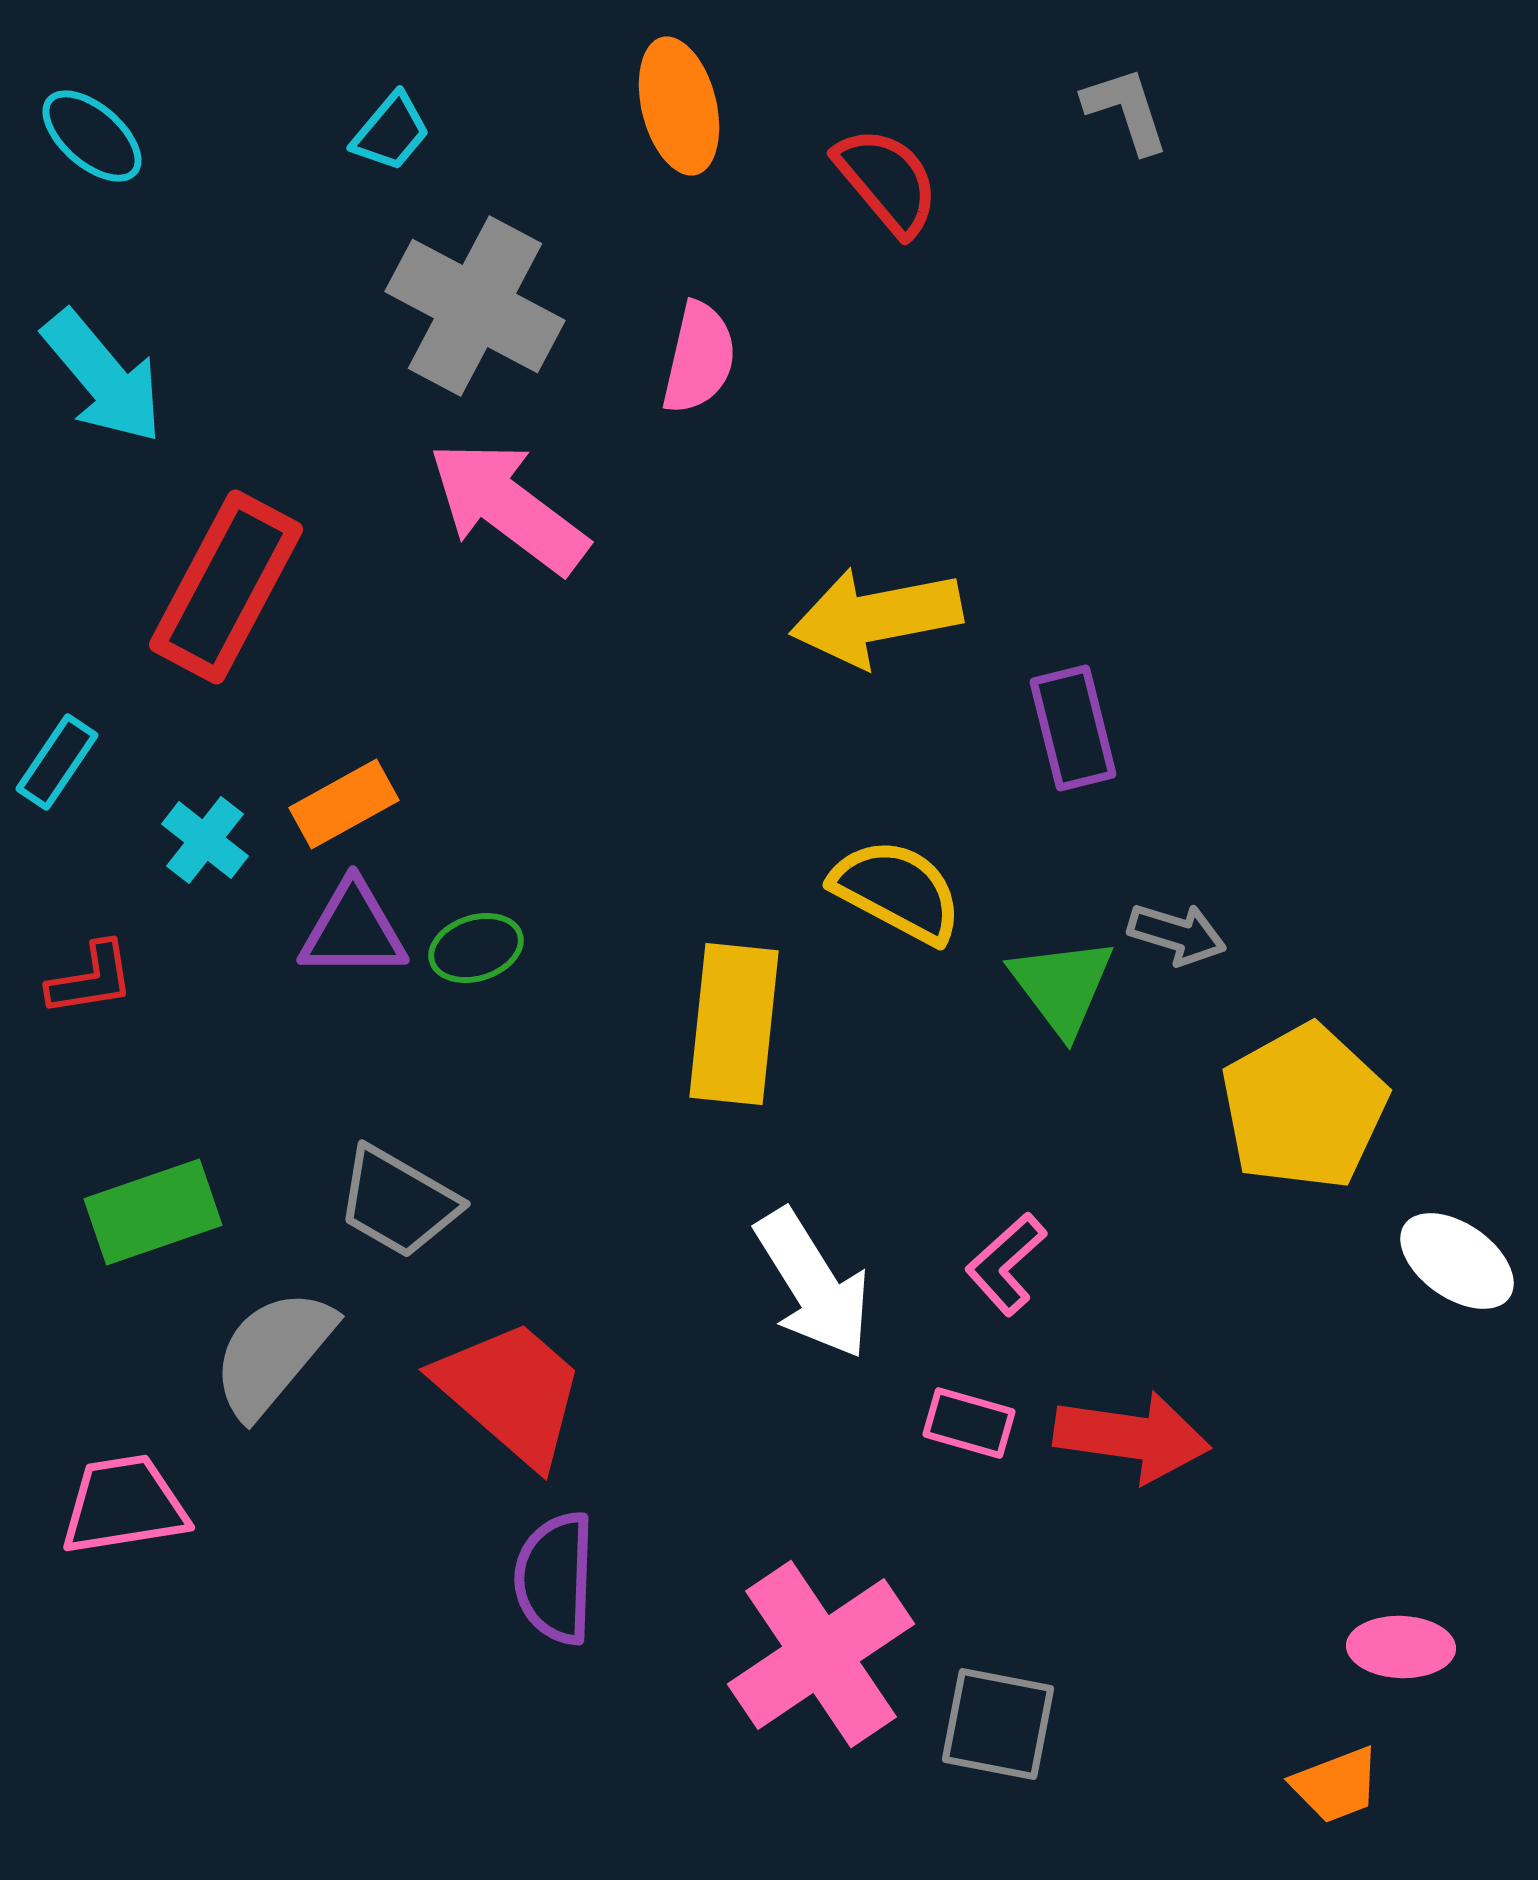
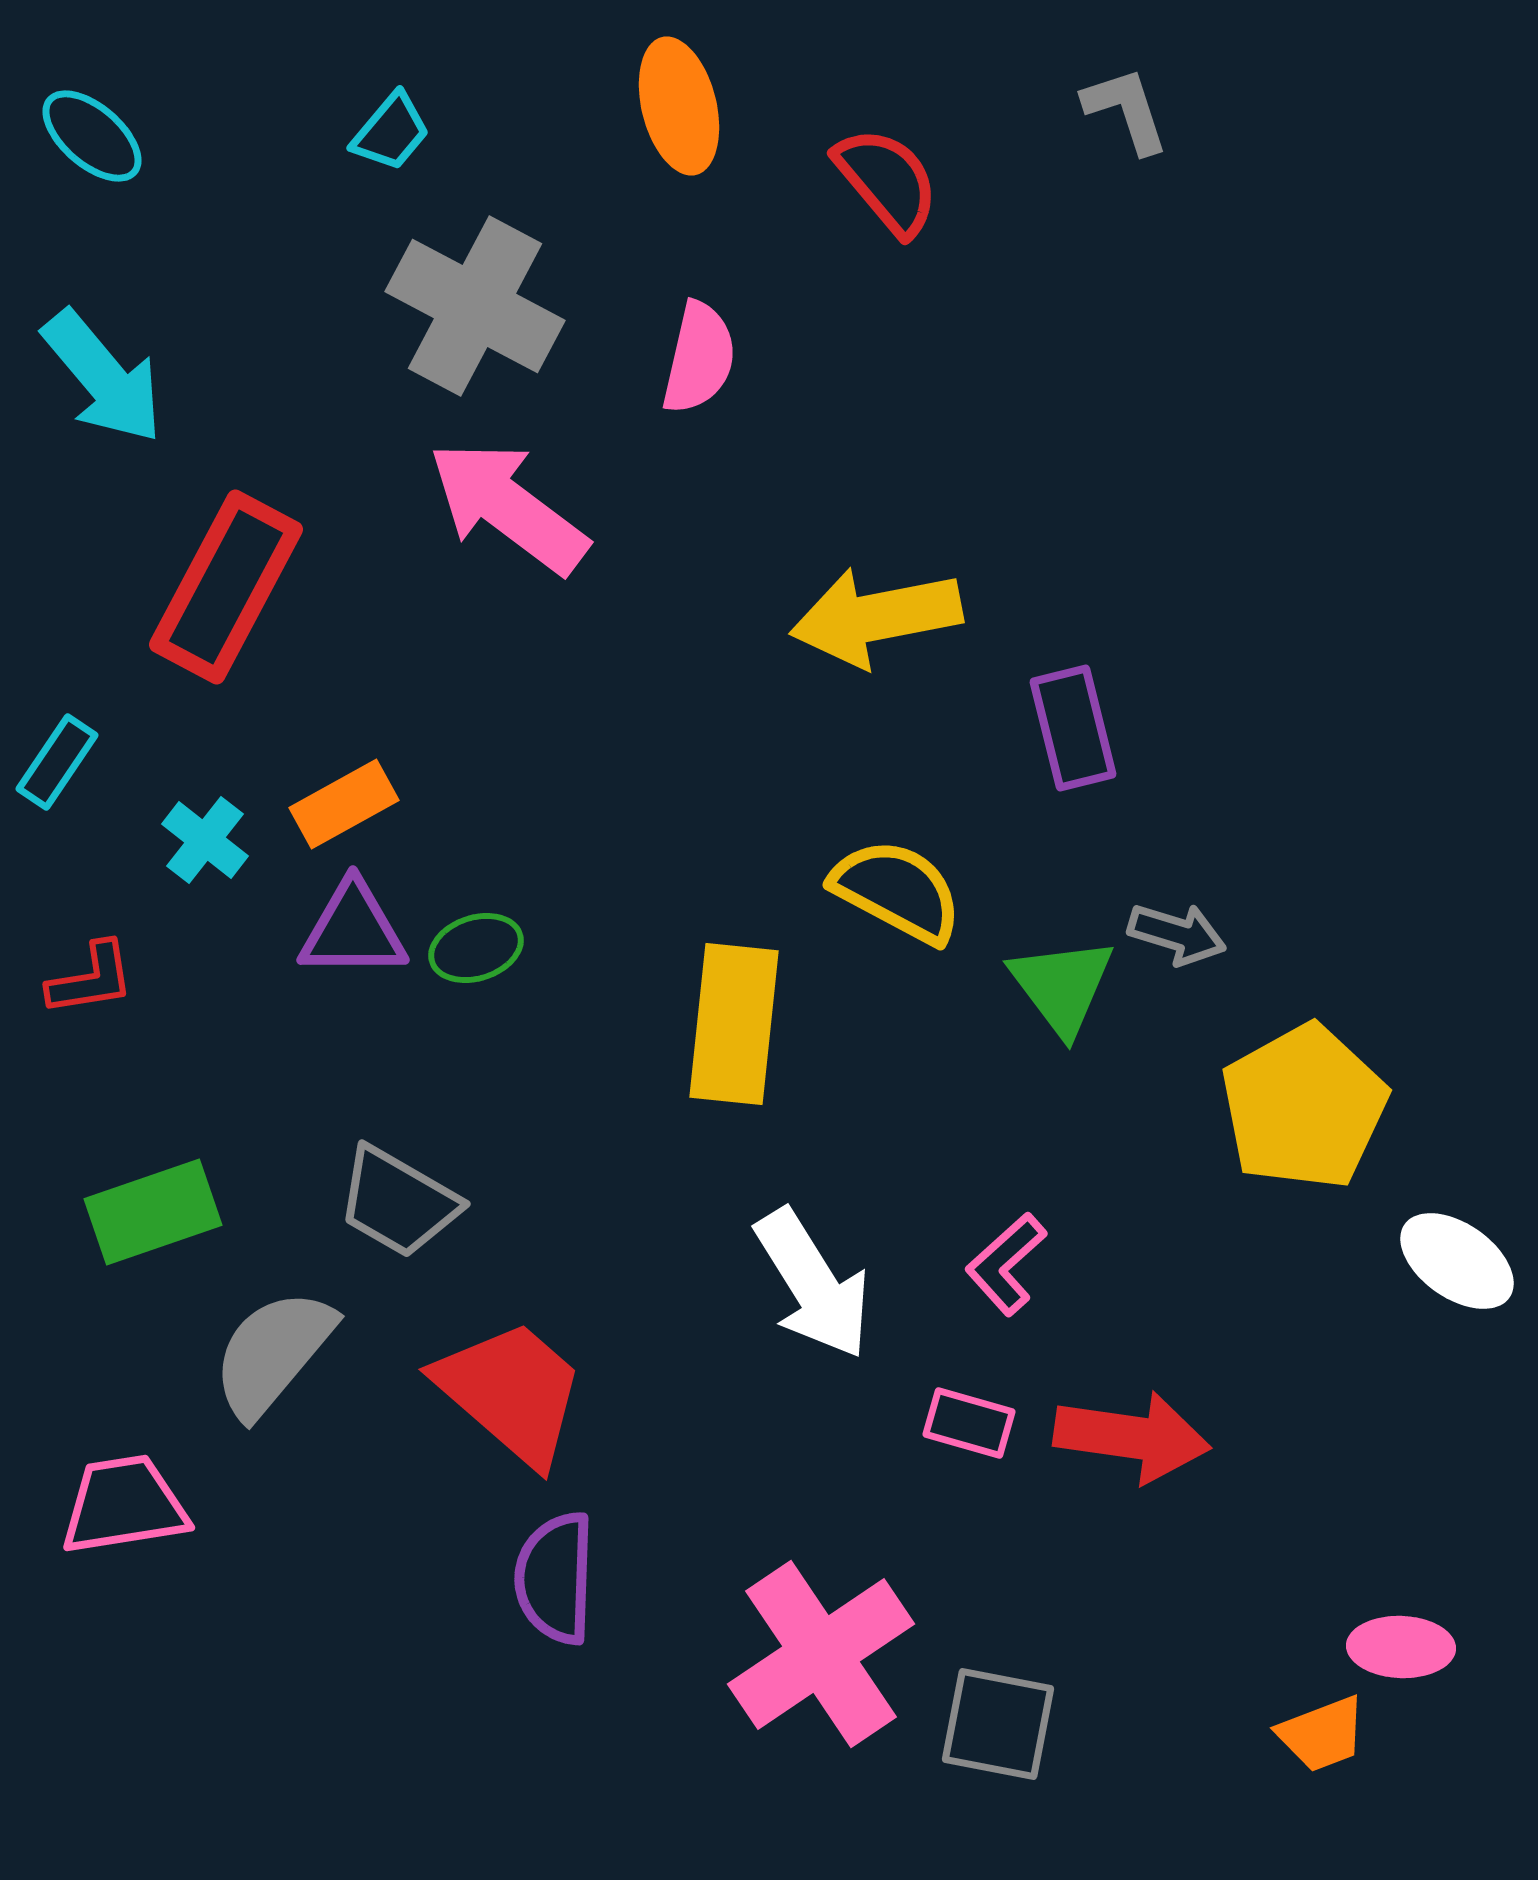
orange trapezoid: moved 14 px left, 51 px up
